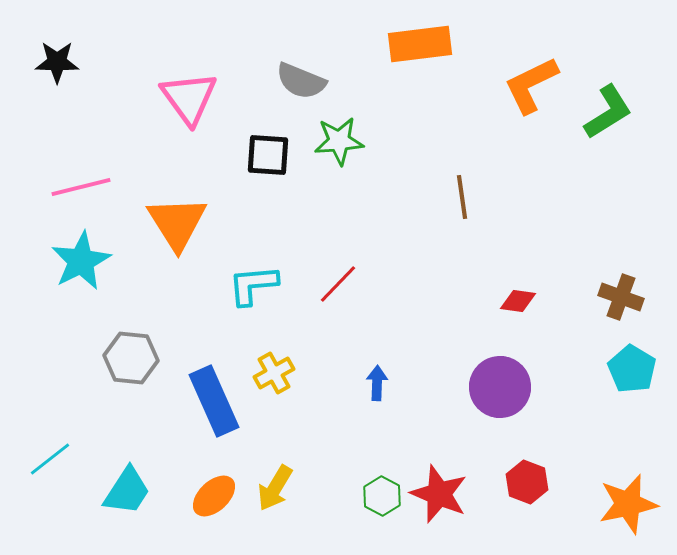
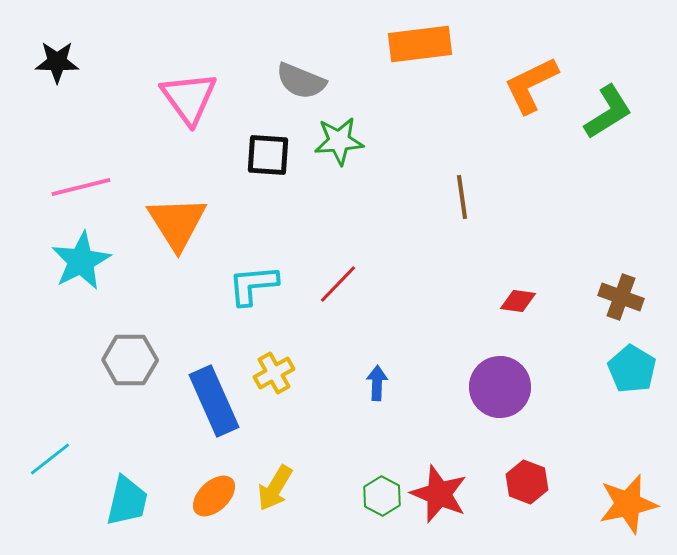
gray hexagon: moved 1 px left, 2 px down; rotated 6 degrees counterclockwise
cyan trapezoid: moved 10 px down; rotated 20 degrees counterclockwise
